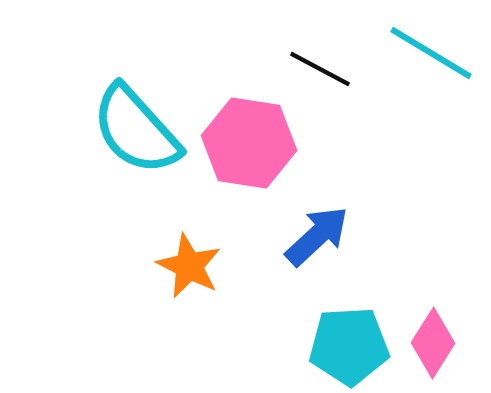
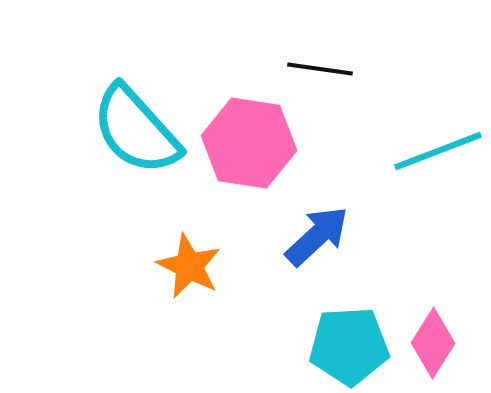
cyan line: moved 7 px right, 98 px down; rotated 52 degrees counterclockwise
black line: rotated 20 degrees counterclockwise
